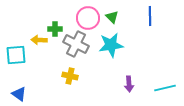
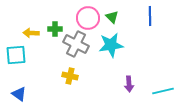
yellow arrow: moved 8 px left, 7 px up
cyan line: moved 2 px left, 3 px down
